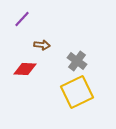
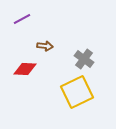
purple line: rotated 18 degrees clockwise
brown arrow: moved 3 px right, 1 px down
gray cross: moved 7 px right, 2 px up
